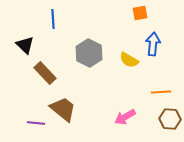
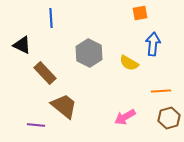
blue line: moved 2 px left, 1 px up
black triangle: moved 3 px left; rotated 18 degrees counterclockwise
yellow semicircle: moved 3 px down
orange line: moved 1 px up
brown trapezoid: moved 1 px right, 3 px up
brown hexagon: moved 1 px left, 1 px up; rotated 20 degrees counterclockwise
purple line: moved 2 px down
